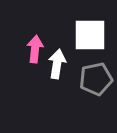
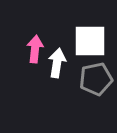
white square: moved 6 px down
white arrow: moved 1 px up
